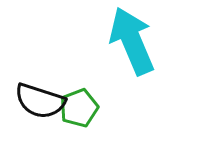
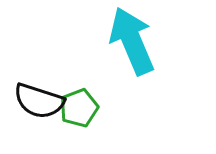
black semicircle: moved 1 px left
